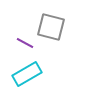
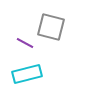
cyan rectangle: rotated 16 degrees clockwise
